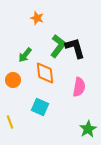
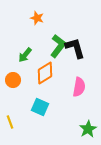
orange diamond: rotated 65 degrees clockwise
